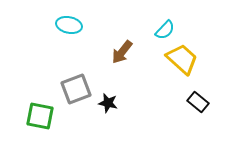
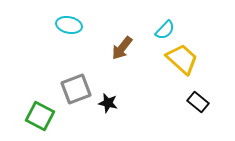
brown arrow: moved 4 px up
green square: rotated 16 degrees clockwise
